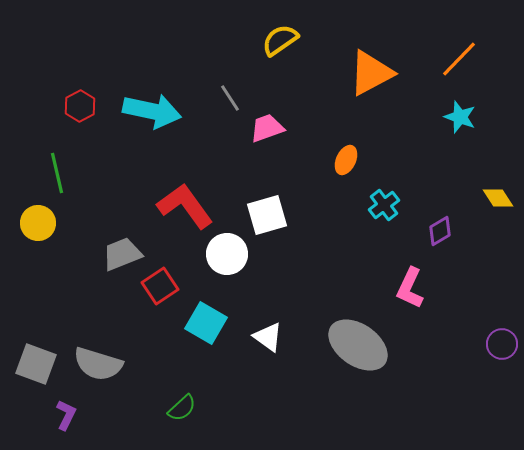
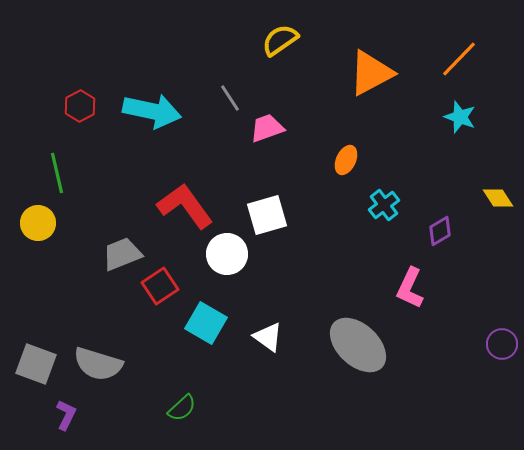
gray ellipse: rotated 8 degrees clockwise
